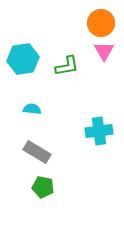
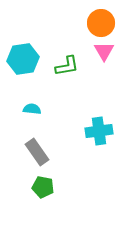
gray rectangle: rotated 24 degrees clockwise
